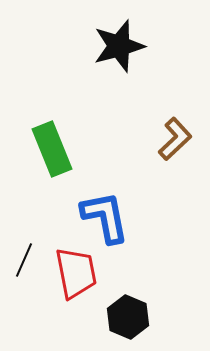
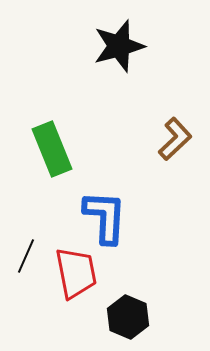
blue L-shape: rotated 14 degrees clockwise
black line: moved 2 px right, 4 px up
